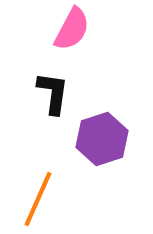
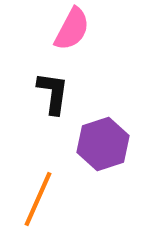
purple hexagon: moved 1 px right, 5 px down
